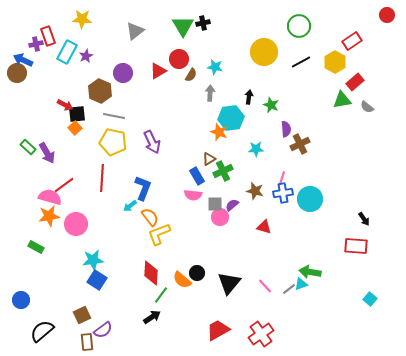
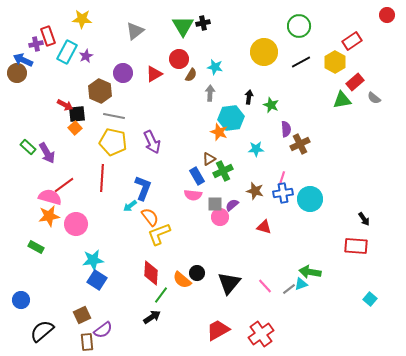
red triangle at (158, 71): moved 4 px left, 3 px down
gray semicircle at (367, 107): moved 7 px right, 9 px up
